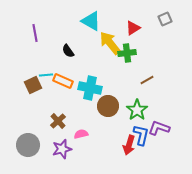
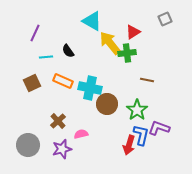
cyan triangle: moved 1 px right
red triangle: moved 4 px down
purple line: rotated 36 degrees clockwise
cyan line: moved 18 px up
brown line: rotated 40 degrees clockwise
brown square: moved 1 px left, 2 px up
brown circle: moved 1 px left, 2 px up
